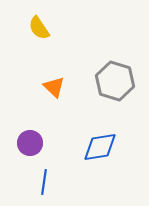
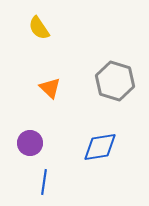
orange triangle: moved 4 px left, 1 px down
